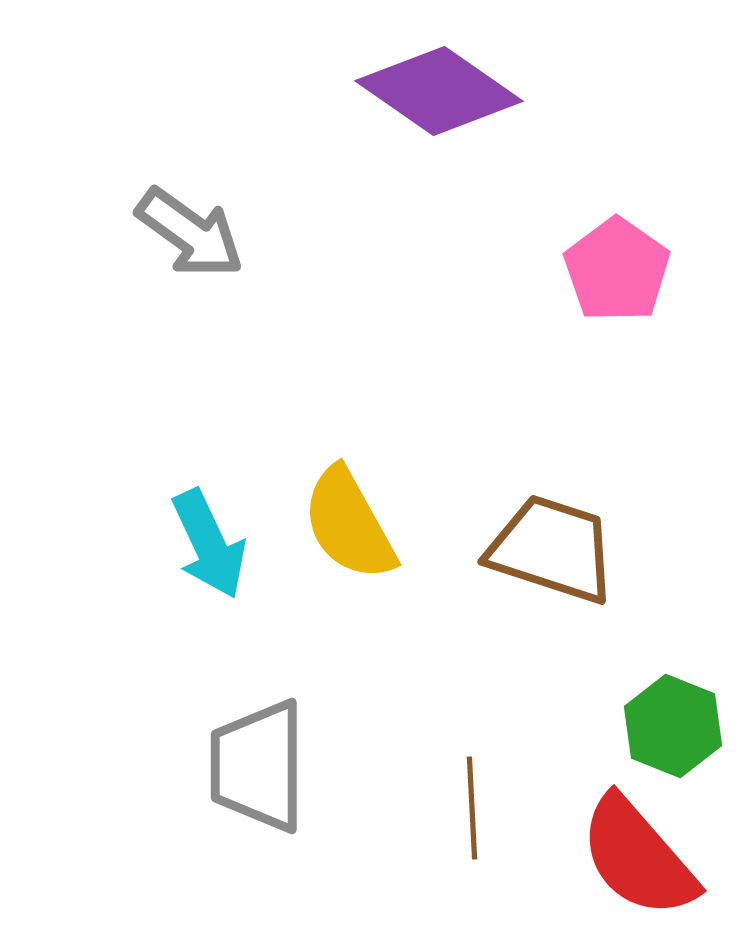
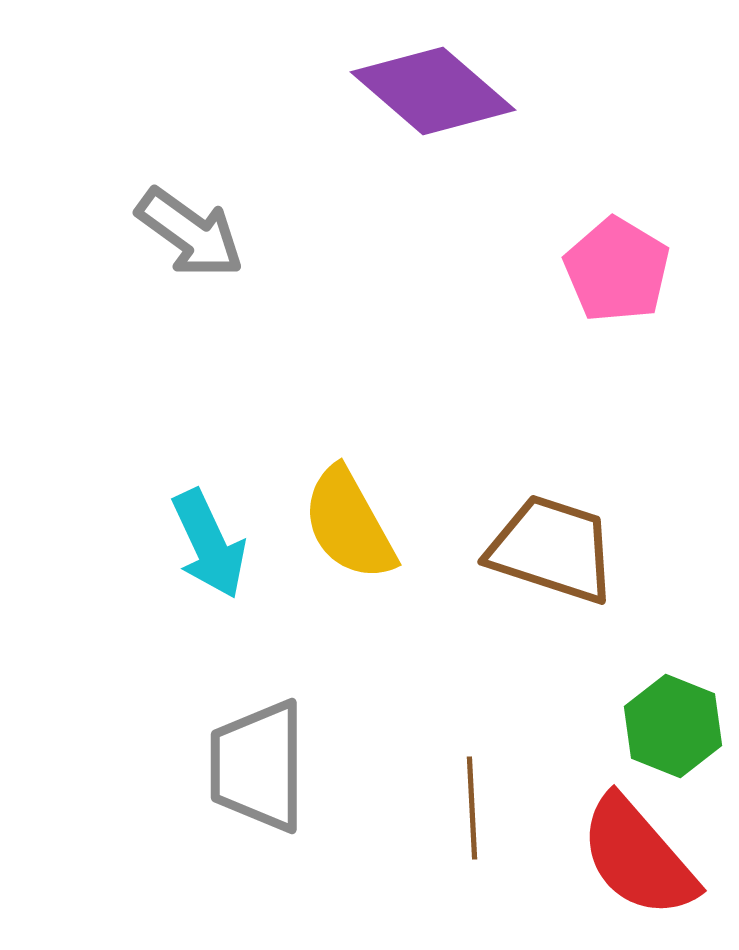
purple diamond: moved 6 px left; rotated 6 degrees clockwise
pink pentagon: rotated 4 degrees counterclockwise
